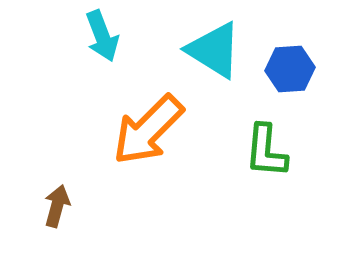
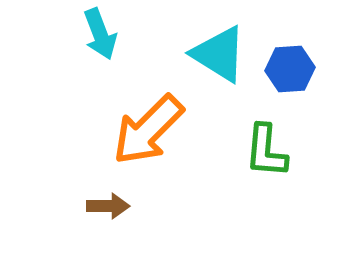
cyan arrow: moved 2 px left, 2 px up
cyan triangle: moved 5 px right, 4 px down
brown arrow: moved 51 px right; rotated 75 degrees clockwise
